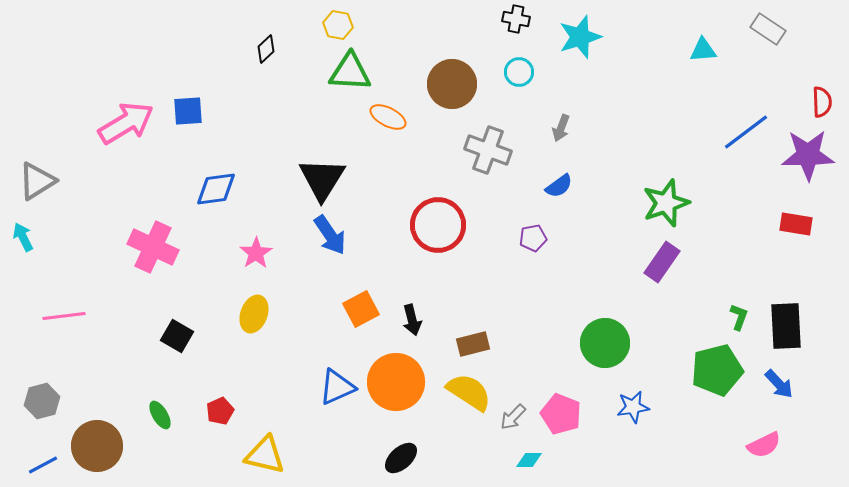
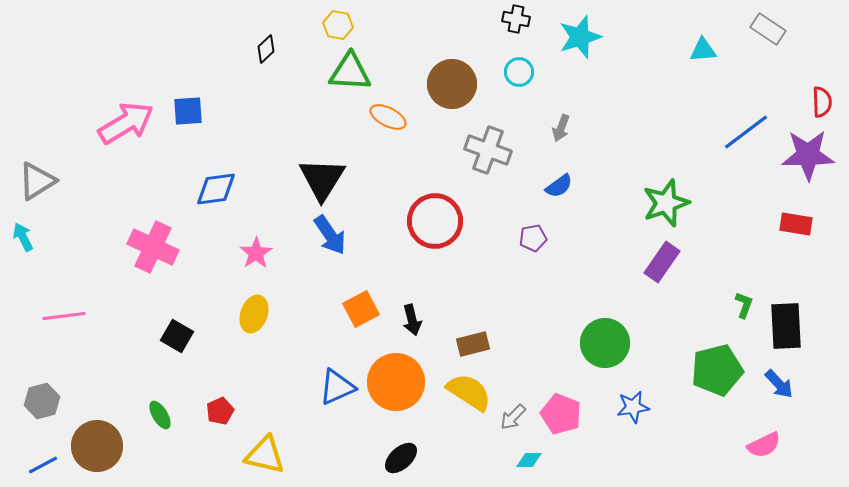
red circle at (438, 225): moved 3 px left, 4 px up
green L-shape at (739, 317): moved 5 px right, 12 px up
